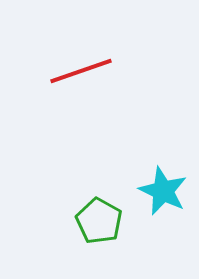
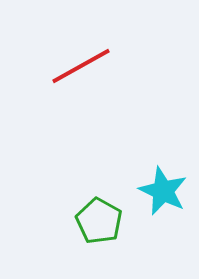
red line: moved 5 px up; rotated 10 degrees counterclockwise
